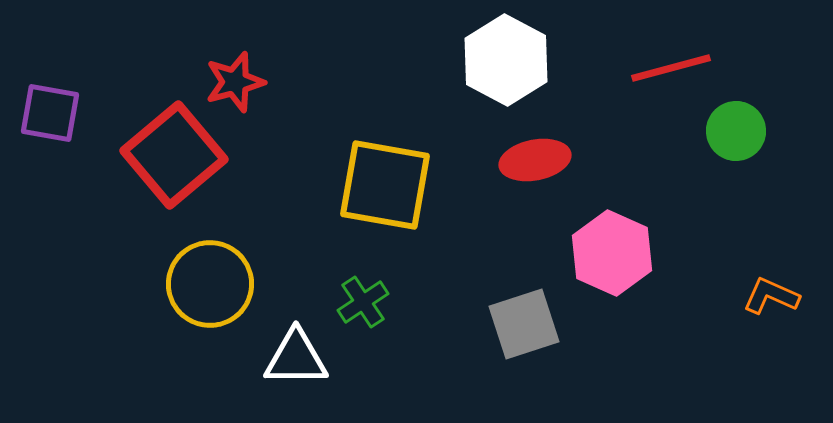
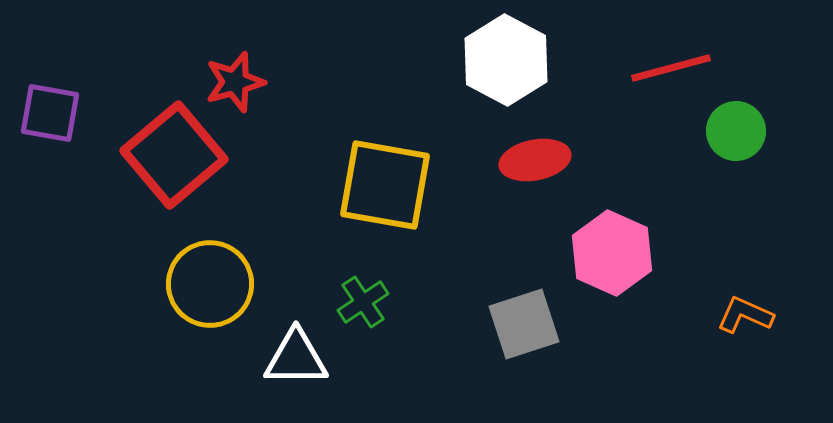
orange L-shape: moved 26 px left, 19 px down
